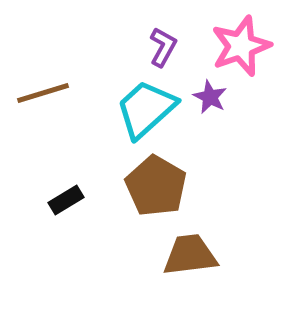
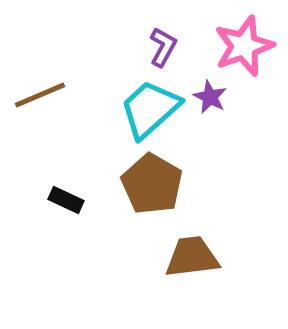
pink star: moved 3 px right
brown line: moved 3 px left, 2 px down; rotated 6 degrees counterclockwise
cyan trapezoid: moved 4 px right
brown pentagon: moved 4 px left, 2 px up
black rectangle: rotated 56 degrees clockwise
brown trapezoid: moved 2 px right, 2 px down
